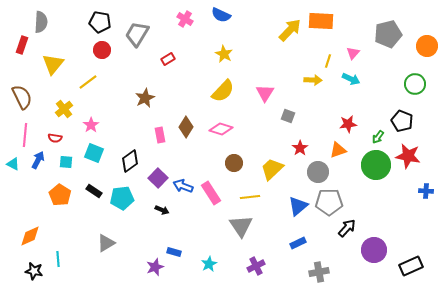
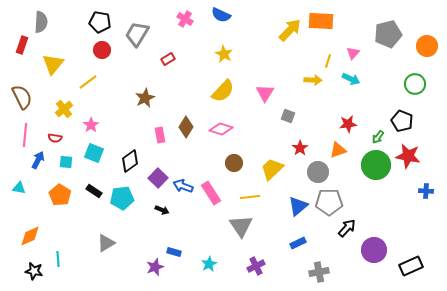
cyan triangle at (13, 164): moved 6 px right, 24 px down; rotated 16 degrees counterclockwise
